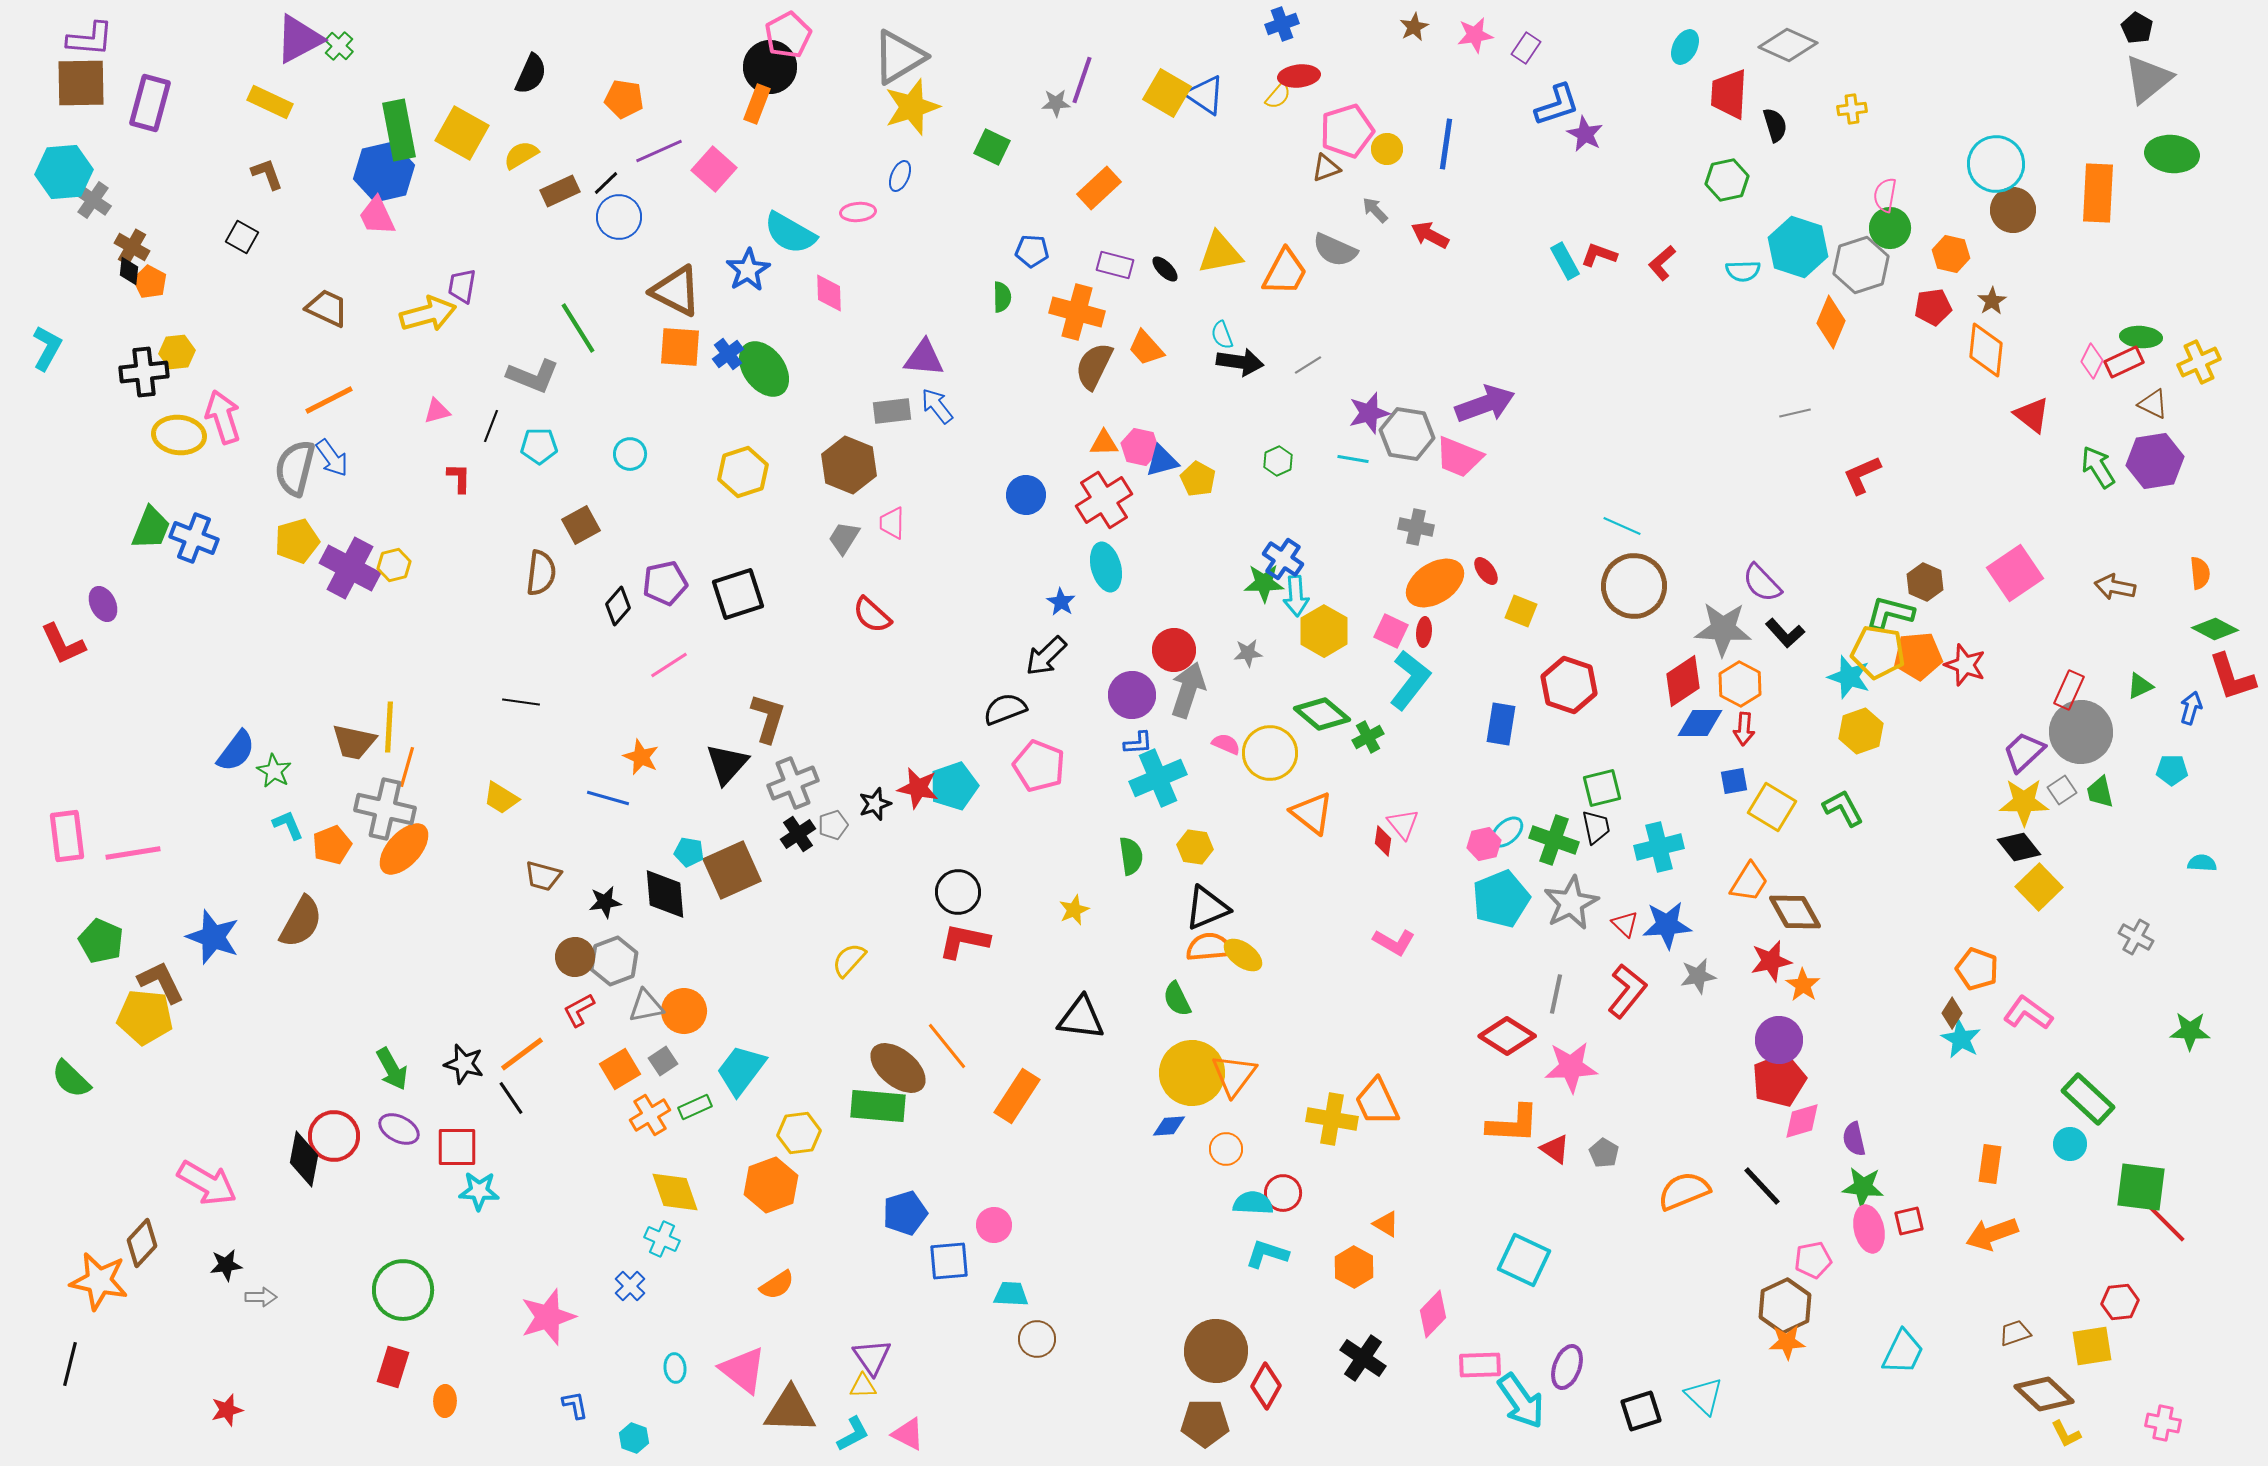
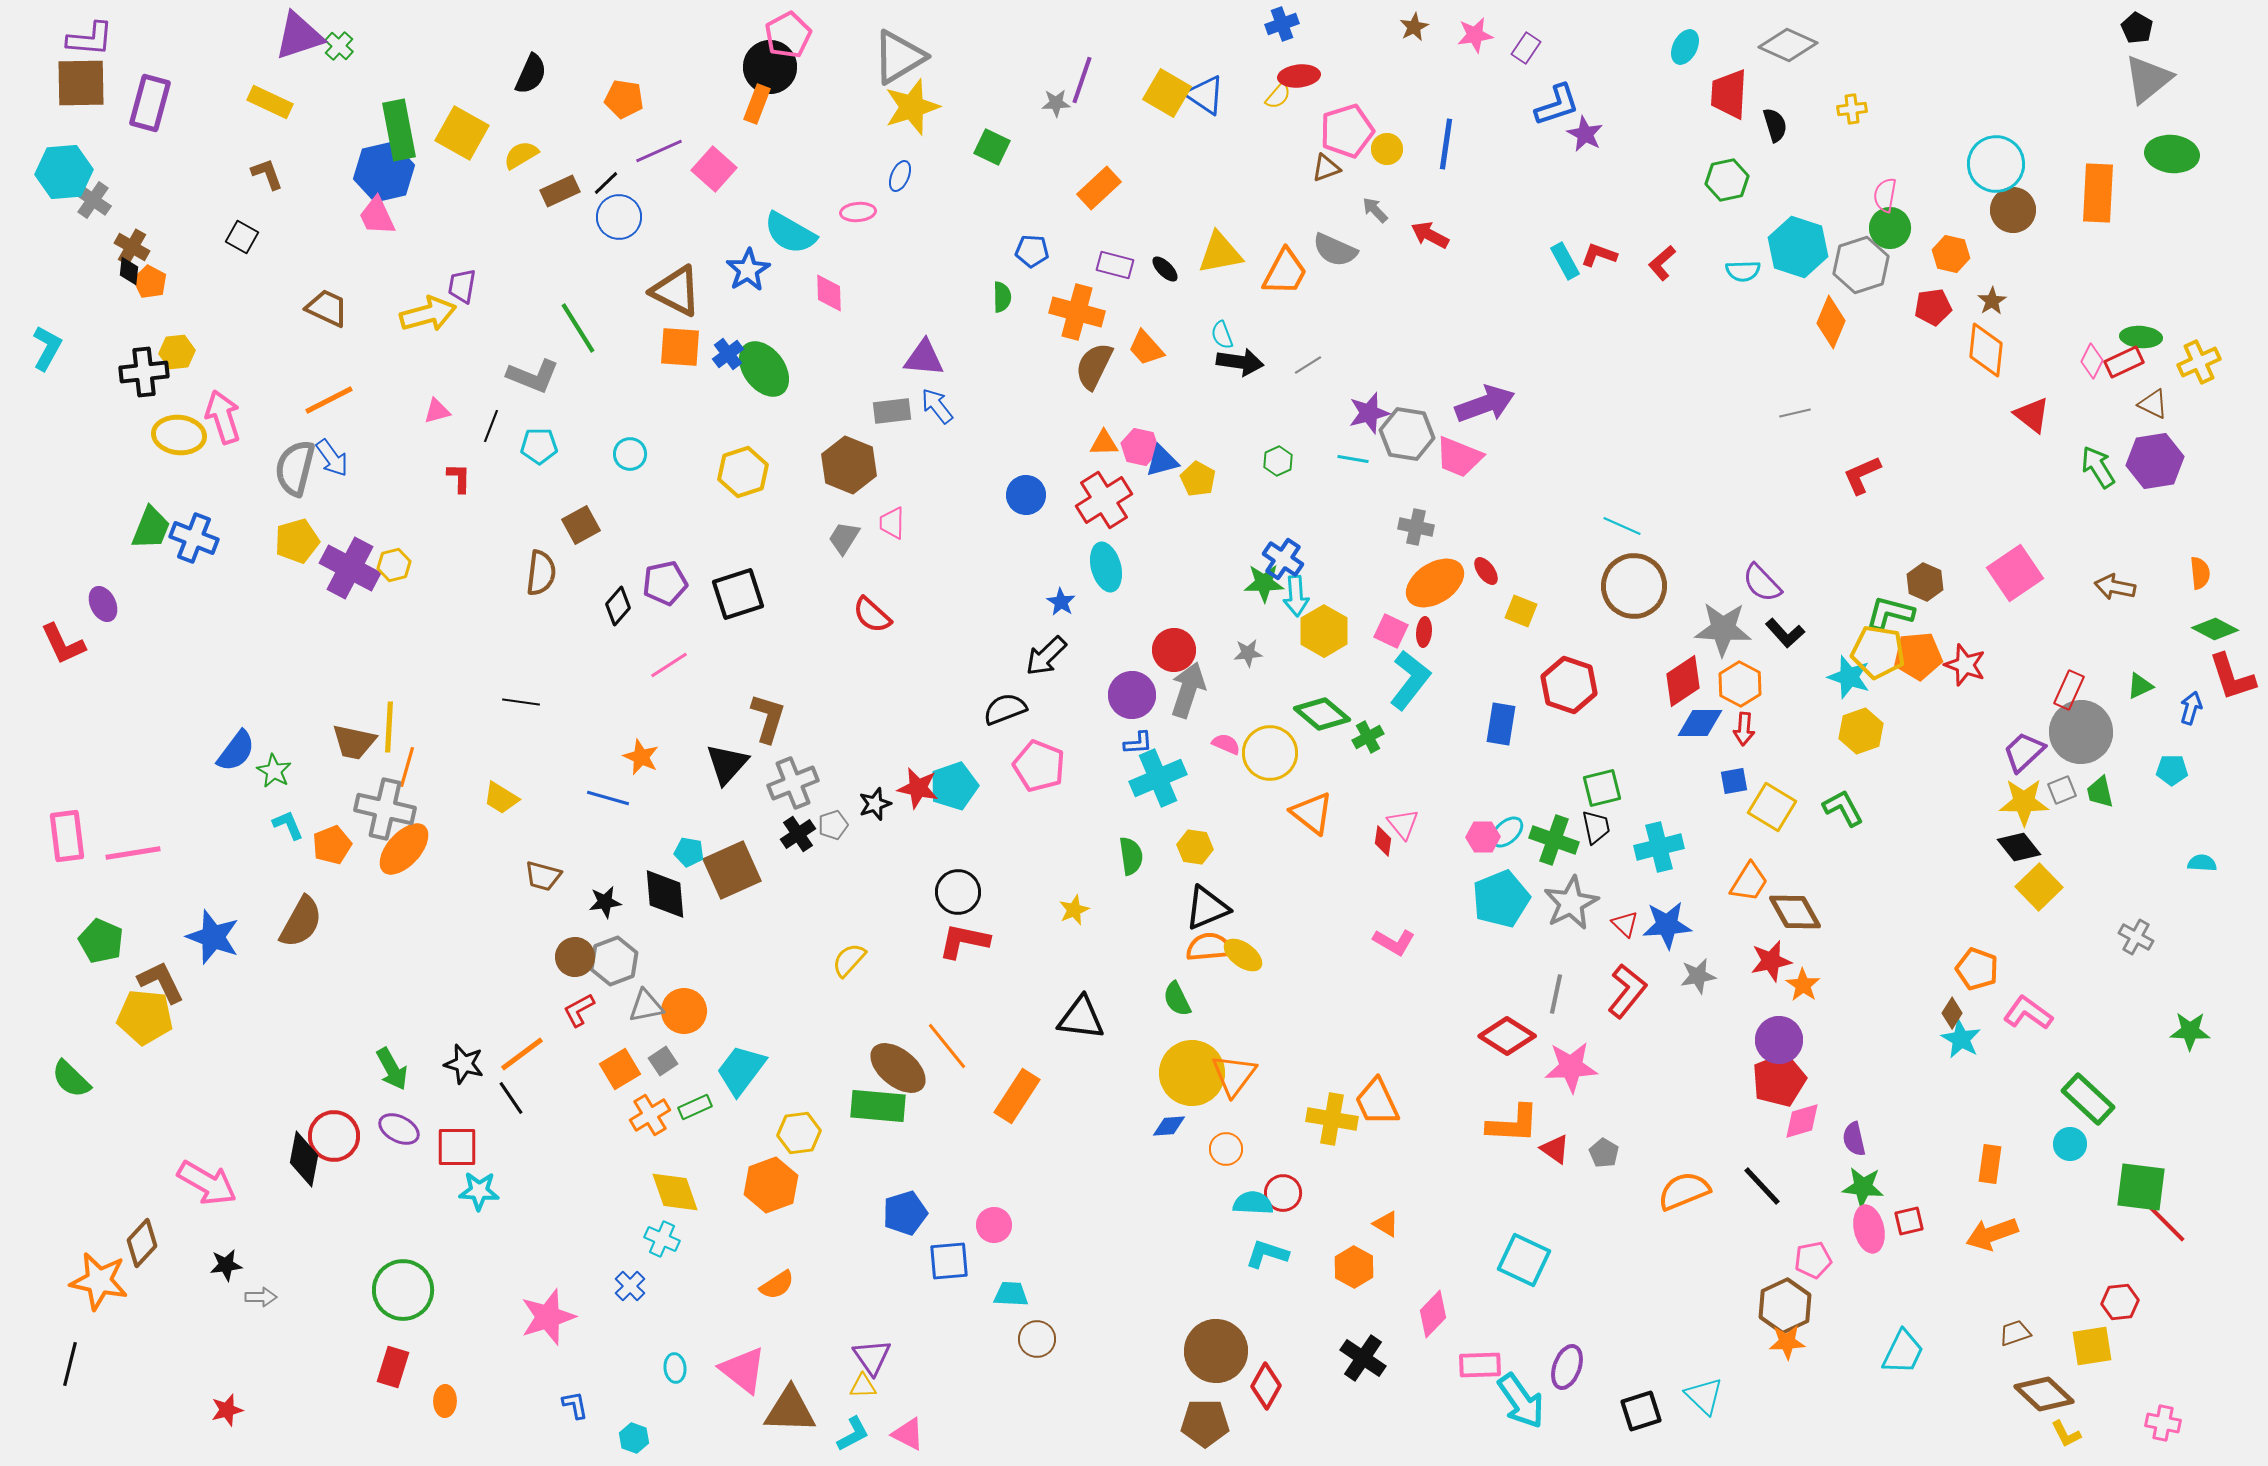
purple triangle at (299, 39): moved 3 px up; rotated 10 degrees clockwise
gray square at (2062, 790): rotated 12 degrees clockwise
pink hexagon at (1484, 844): moved 1 px left, 7 px up; rotated 12 degrees clockwise
